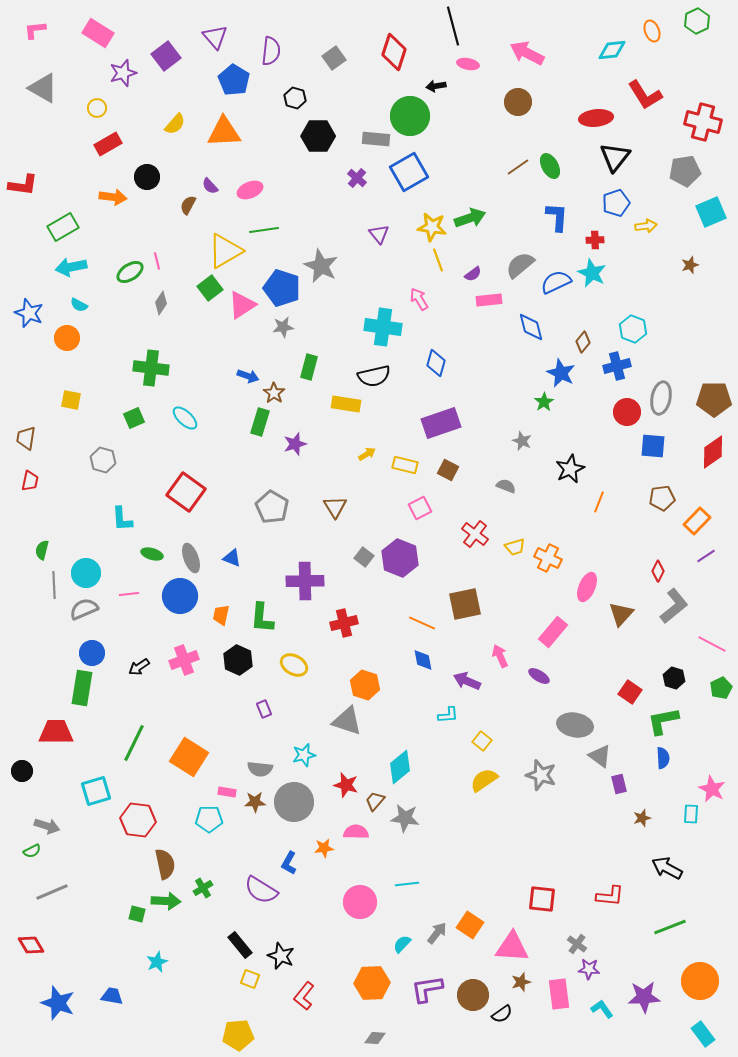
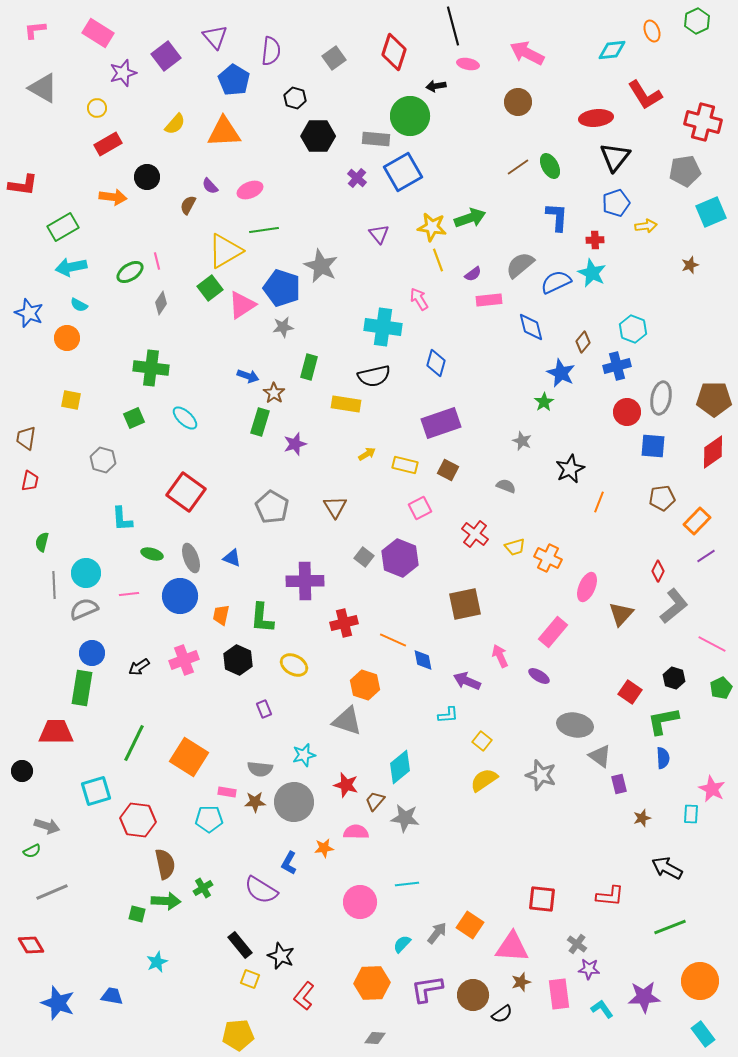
blue square at (409, 172): moved 6 px left
green semicircle at (42, 550): moved 8 px up
orange line at (422, 623): moved 29 px left, 17 px down
